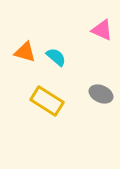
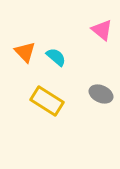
pink triangle: rotated 15 degrees clockwise
orange triangle: rotated 30 degrees clockwise
